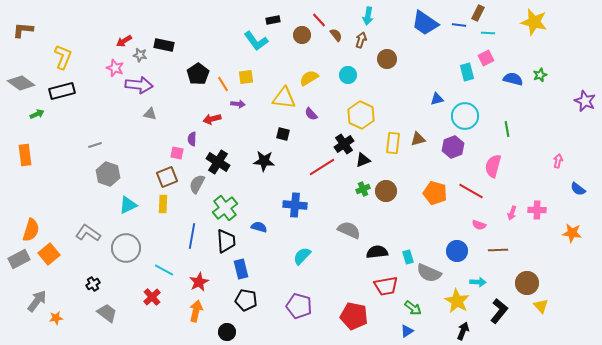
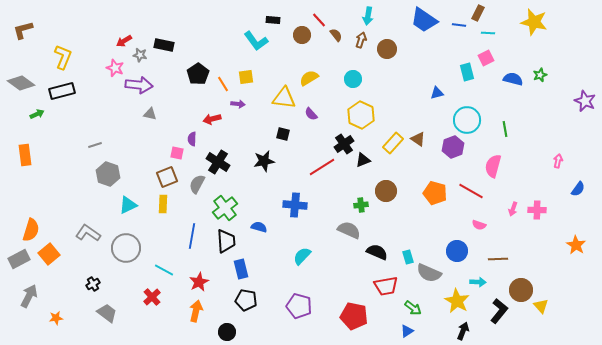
black rectangle at (273, 20): rotated 16 degrees clockwise
blue trapezoid at (425, 23): moved 1 px left, 3 px up
brown L-shape at (23, 30): rotated 20 degrees counterclockwise
brown circle at (387, 59): moved 10 px up
cyan circle at (348, 75): moved 5 px right, 4 px down
blue triangle at (437, 99): moved 6 px up
cyan circle at (465, 116): moved 2 px right, 4 px down
green line at (507, 129): moved 2 px left
brown triangle at (418, 139): rotated 49 degrees clockwise
yellow rectangle at (393, 143): rotated 35 degrees clockwise
black star at (264, 161): rotated 15 degrees counterclockwise
green cross at (363, 189): moved 2 px left, 16 px down; rotated 16 degrees clockwise
blue semicircle at (578, 189): rotated 91 degrees counterclockwise
pink arrow at (512, 213): moved 1 px right, 4 px up
orange star at (572, 233): moved 4 px right, 12 px down; rotated 24 degrees clockwise
brown line at (498, 250): moved 9 px down
black semicircle at (377, 252): rotated 30 degrees clockwise
brown circle at (527, 283): moved 6 px left, 7 px down
gray arrow at (37, 301): moved 8 px left, 5 px up; rotated 10 degrees counterclockwise
